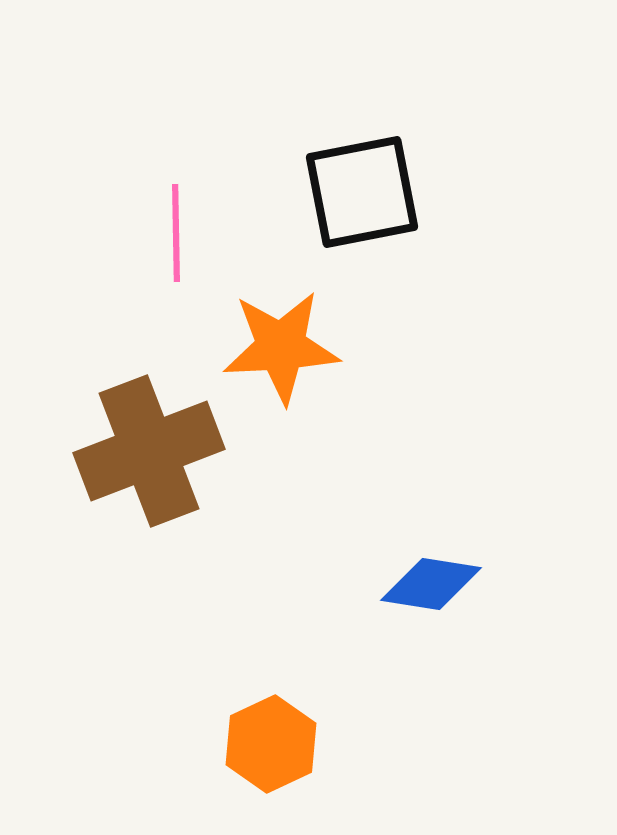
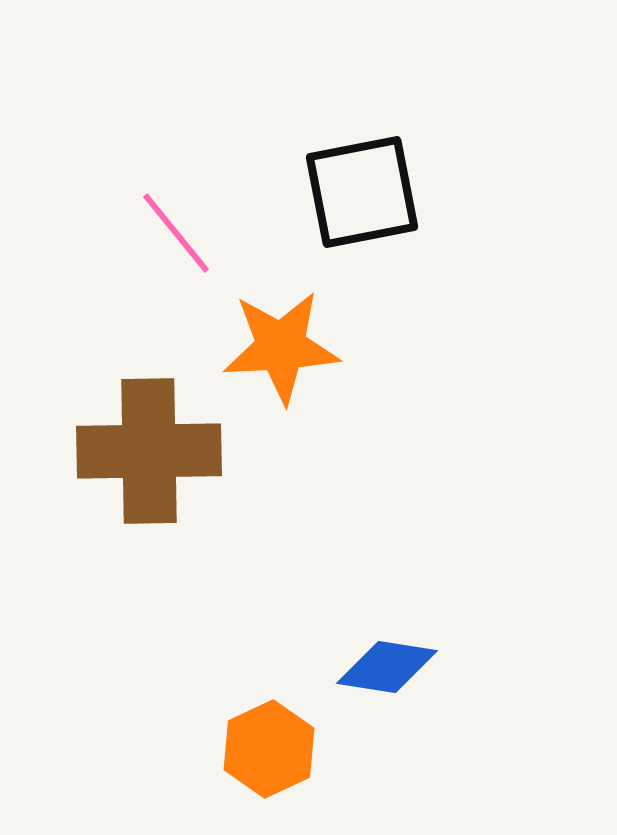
pink line: rotated 38 degrees counterclockwise
brown cross: rotated 20 degrees clockwise
blue diamond: moved 44 px left, 83 px down
orange hexagon: moved 2 px left, 5 px down
